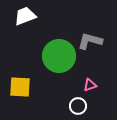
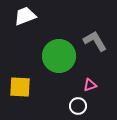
gray L-shape: moved 5 px right; rotated 45 degrees clockwise
